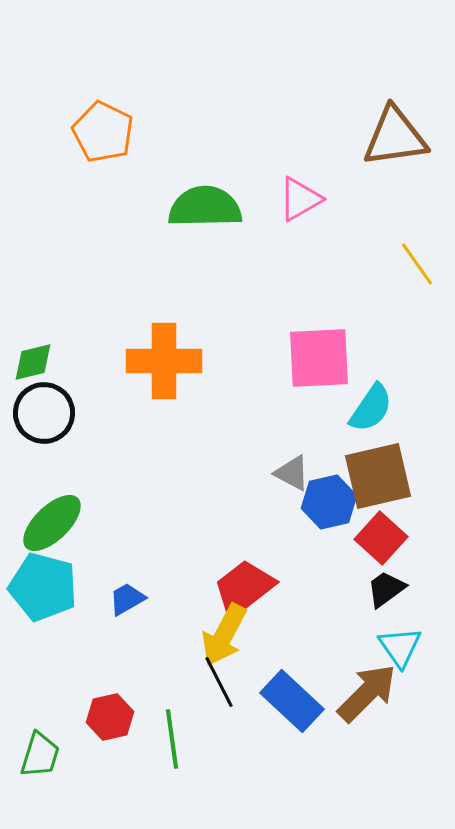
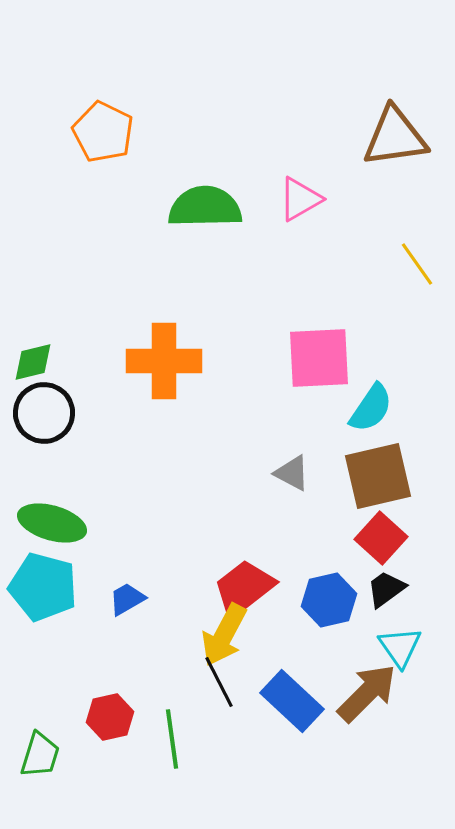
blue hexagon: moved 98 px down
green ellipse: rotated 60 degrees clockwise
